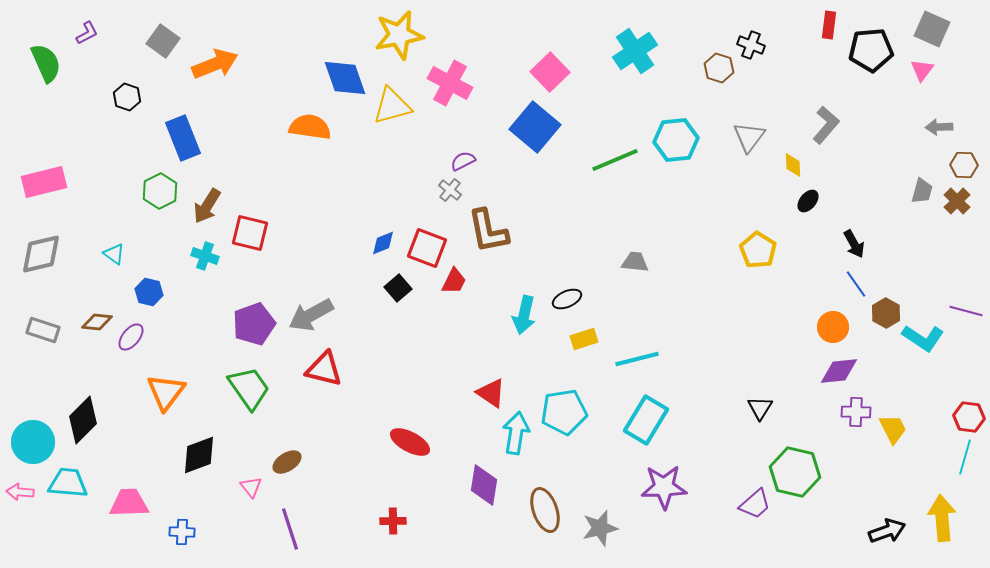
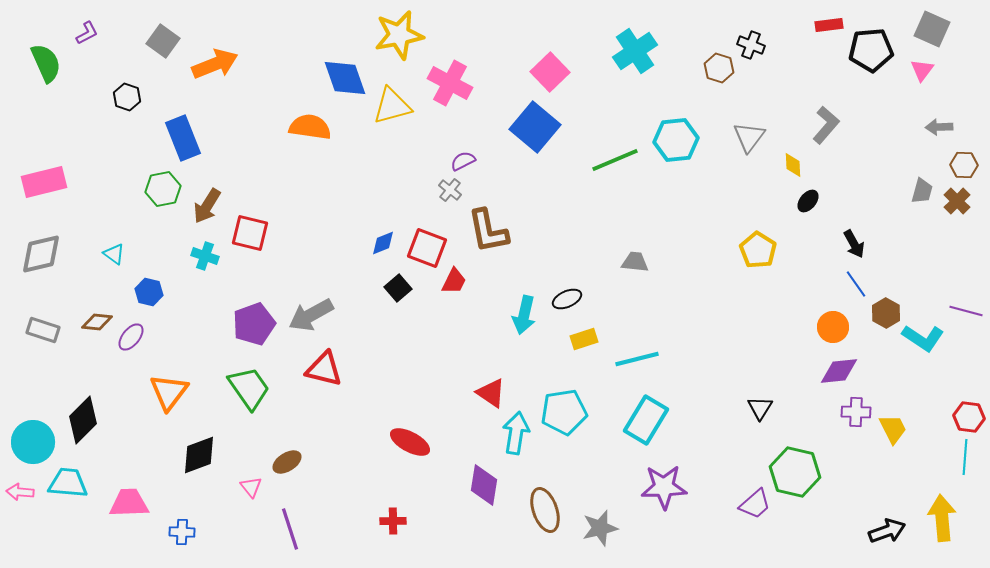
red rectangle at (829, 25): rotated 76 degrees clockwise
green hexagon at (160, 191): moved 3 px right, 2 px up; rotated 16 degrees clockwise
orange triangle at (166, 392): moved 3 px right
cyan line at (965, 457): rotated 12 degrees counterclockwise
